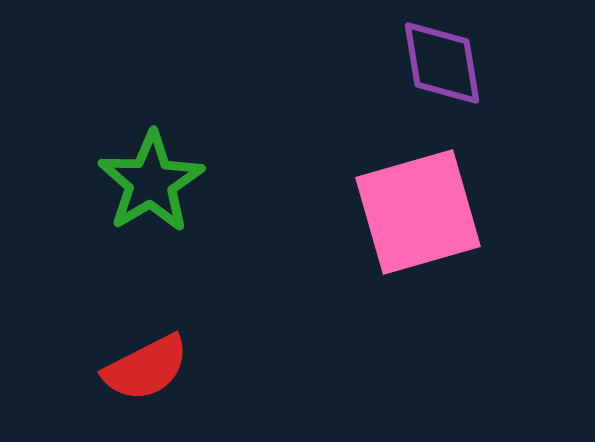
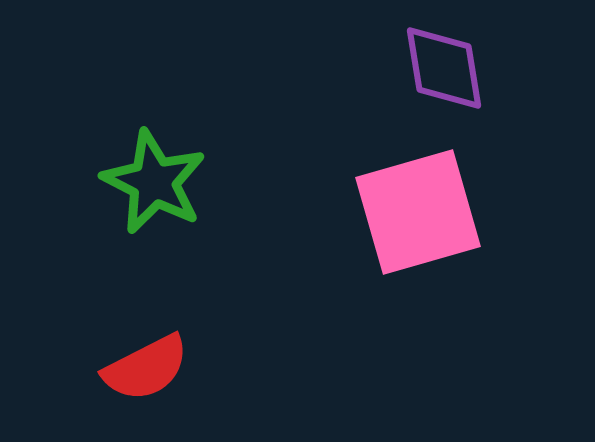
purple diamond: moved 2 px right, 5 px down
green star: moved 3 px right; rotated 14 degrees counterclockwise
